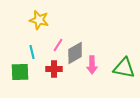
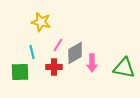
yellow star: moved 2 px right, 2 px down
pink arrow: moved 2 px up
red cross: moved 2 px up
